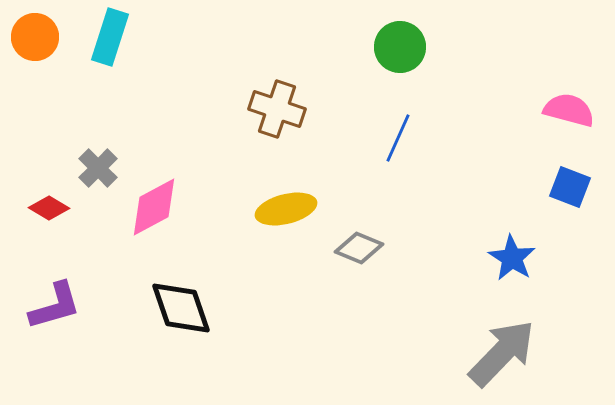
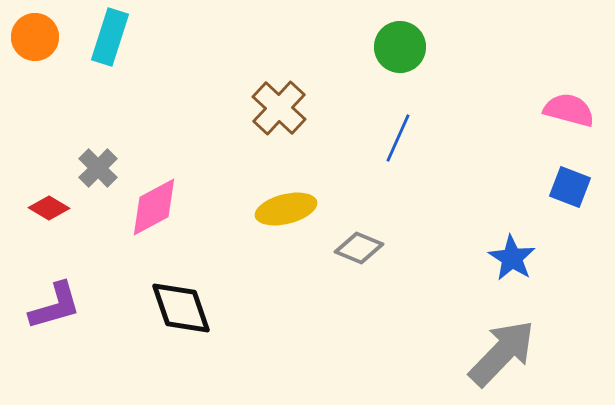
brown cross: moved 2 px right, 1 px up; rotated 24 degrees clockwise
